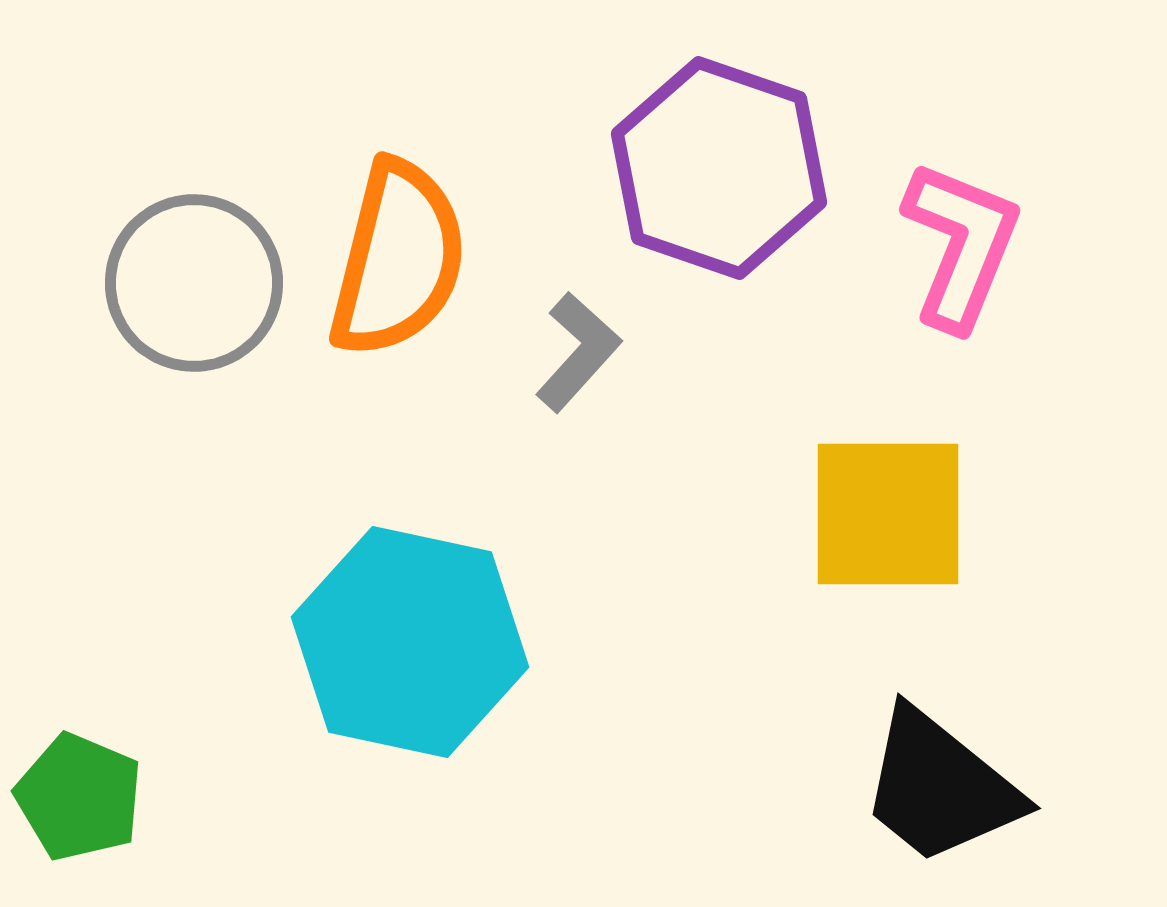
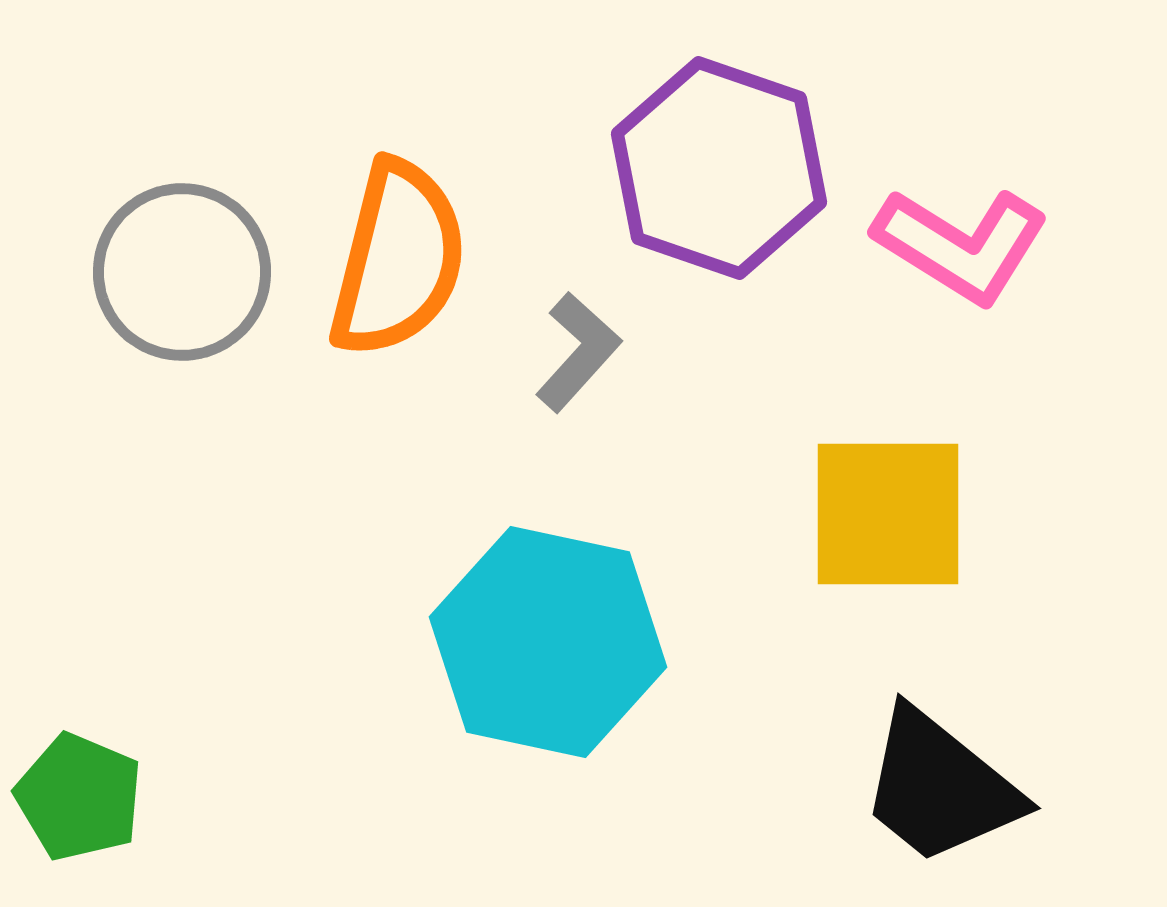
pink L-shape: rotated 100 degrees clockwise
gray circle: moved 12 px left, 11 px up
cyan hexagon: moved 138 px right
